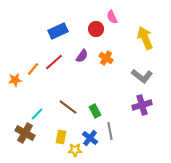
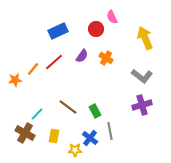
yellow rectangle: moved 7 px left, 1 px up
